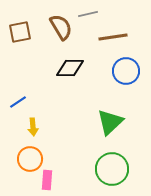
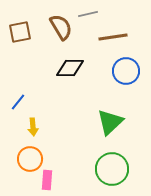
blue line: rotated 18 degrees counterclockwise
